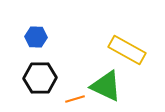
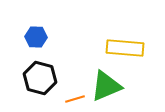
yellow rectangle: moved 2 px left, 2 px up; rotated 24 degrees counterclockwise
black hexagon: rotated 16 degrees clockwise
green triangle: rotated 48 degrees counterclockwise
